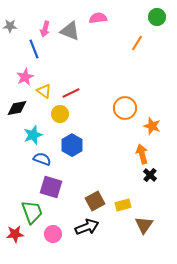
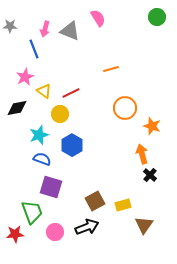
pink semicircle: rotated 66 degrees clockwise
orange line: moved 26 px left, 26 px down; rotated 42 degrees clockwise
cyan star: moved 6 px right
pink circle: moved 2 px right, 2 px up
